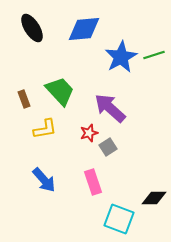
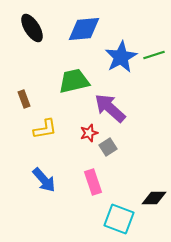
green trapezoid: moved 14 px right, 10 px up; rotated 60 degrees counterclockwise
